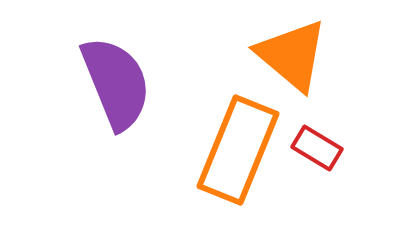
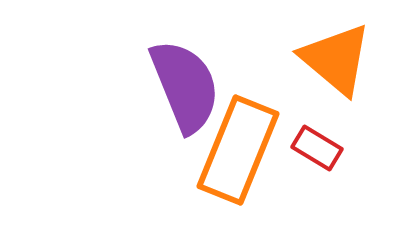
orange triangle: moved 44 px right, 4 px down
purple semicircle: moved 69 px right, 3 px down
